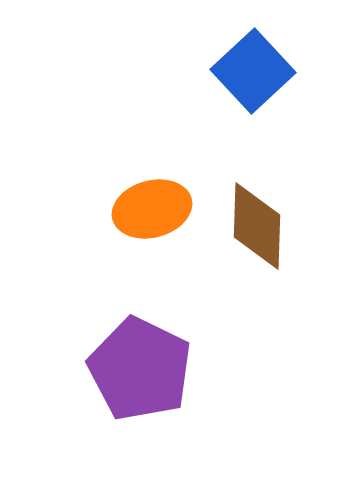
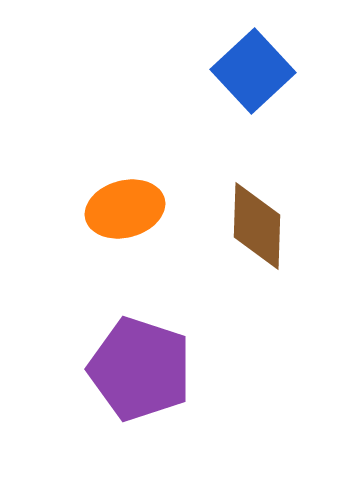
orange ellipse: moved 27 px left
purple pentagon: rotated 8 degrees counterclockwise
